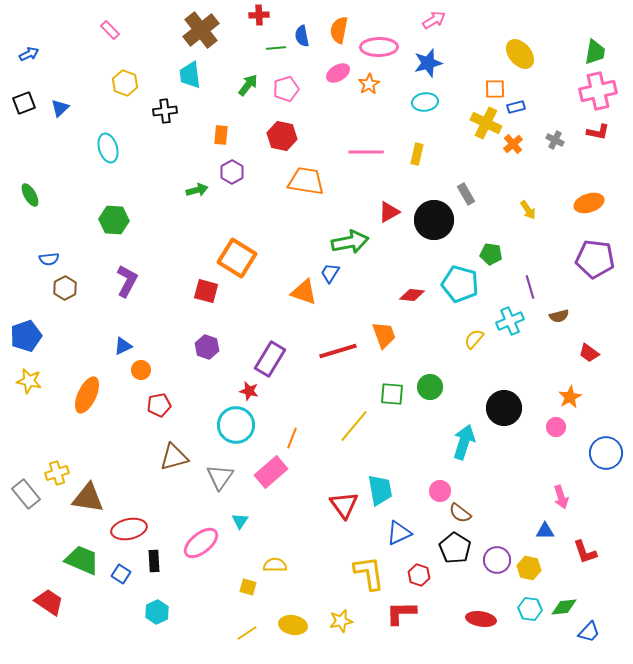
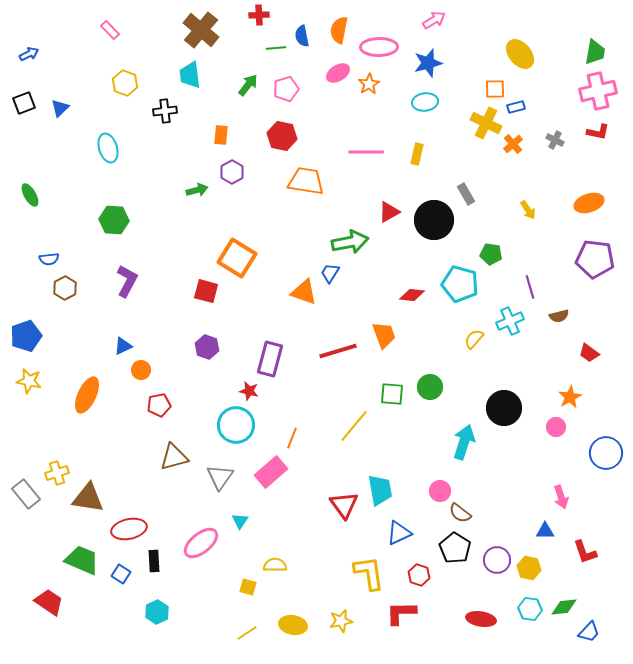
brown cross at (201, 30): rotated 12 degrees counterclockwise
purple rectangle at (270, 359): rotated 16 degrees counterclockwise
